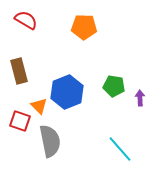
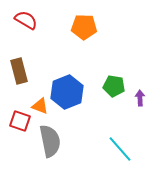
orange triangle: moved 1 px right; rotated 24 degrees counterclockwise
